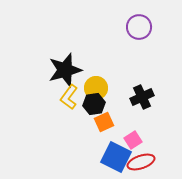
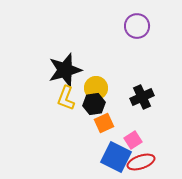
purple circle: moved 2 px left, 1 px up
yellow L-shape: moved 3 px left, 1 px down; rotated 15 degrees counterclockwise
orange square: moved 1 px down
